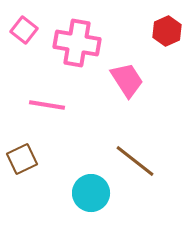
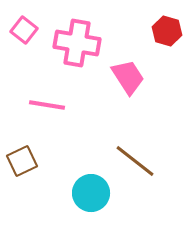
red hexagon: rotated 20 degrees counterclockwise
pink trapezoid: moved 1 px right, 3 px up
brown square: moved 2 px down
